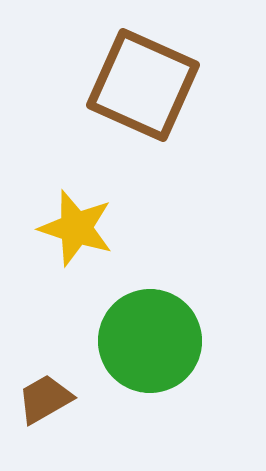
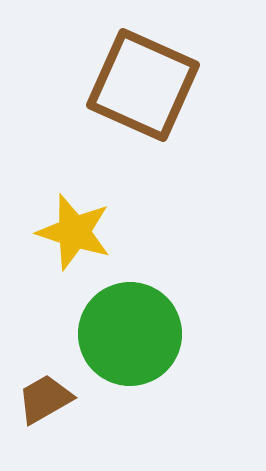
yellow star: moved 2 px left, 4 px down
green circle: moved 20 px left, 7 px up
